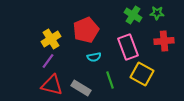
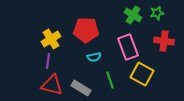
green star: rotated 16 degrees counterclockwise
red pentagon: rotated 25 degrees clockwise
red cross: rotated 12 degrees clockwise
purple line: rotated 28 degrees counterclockwise
